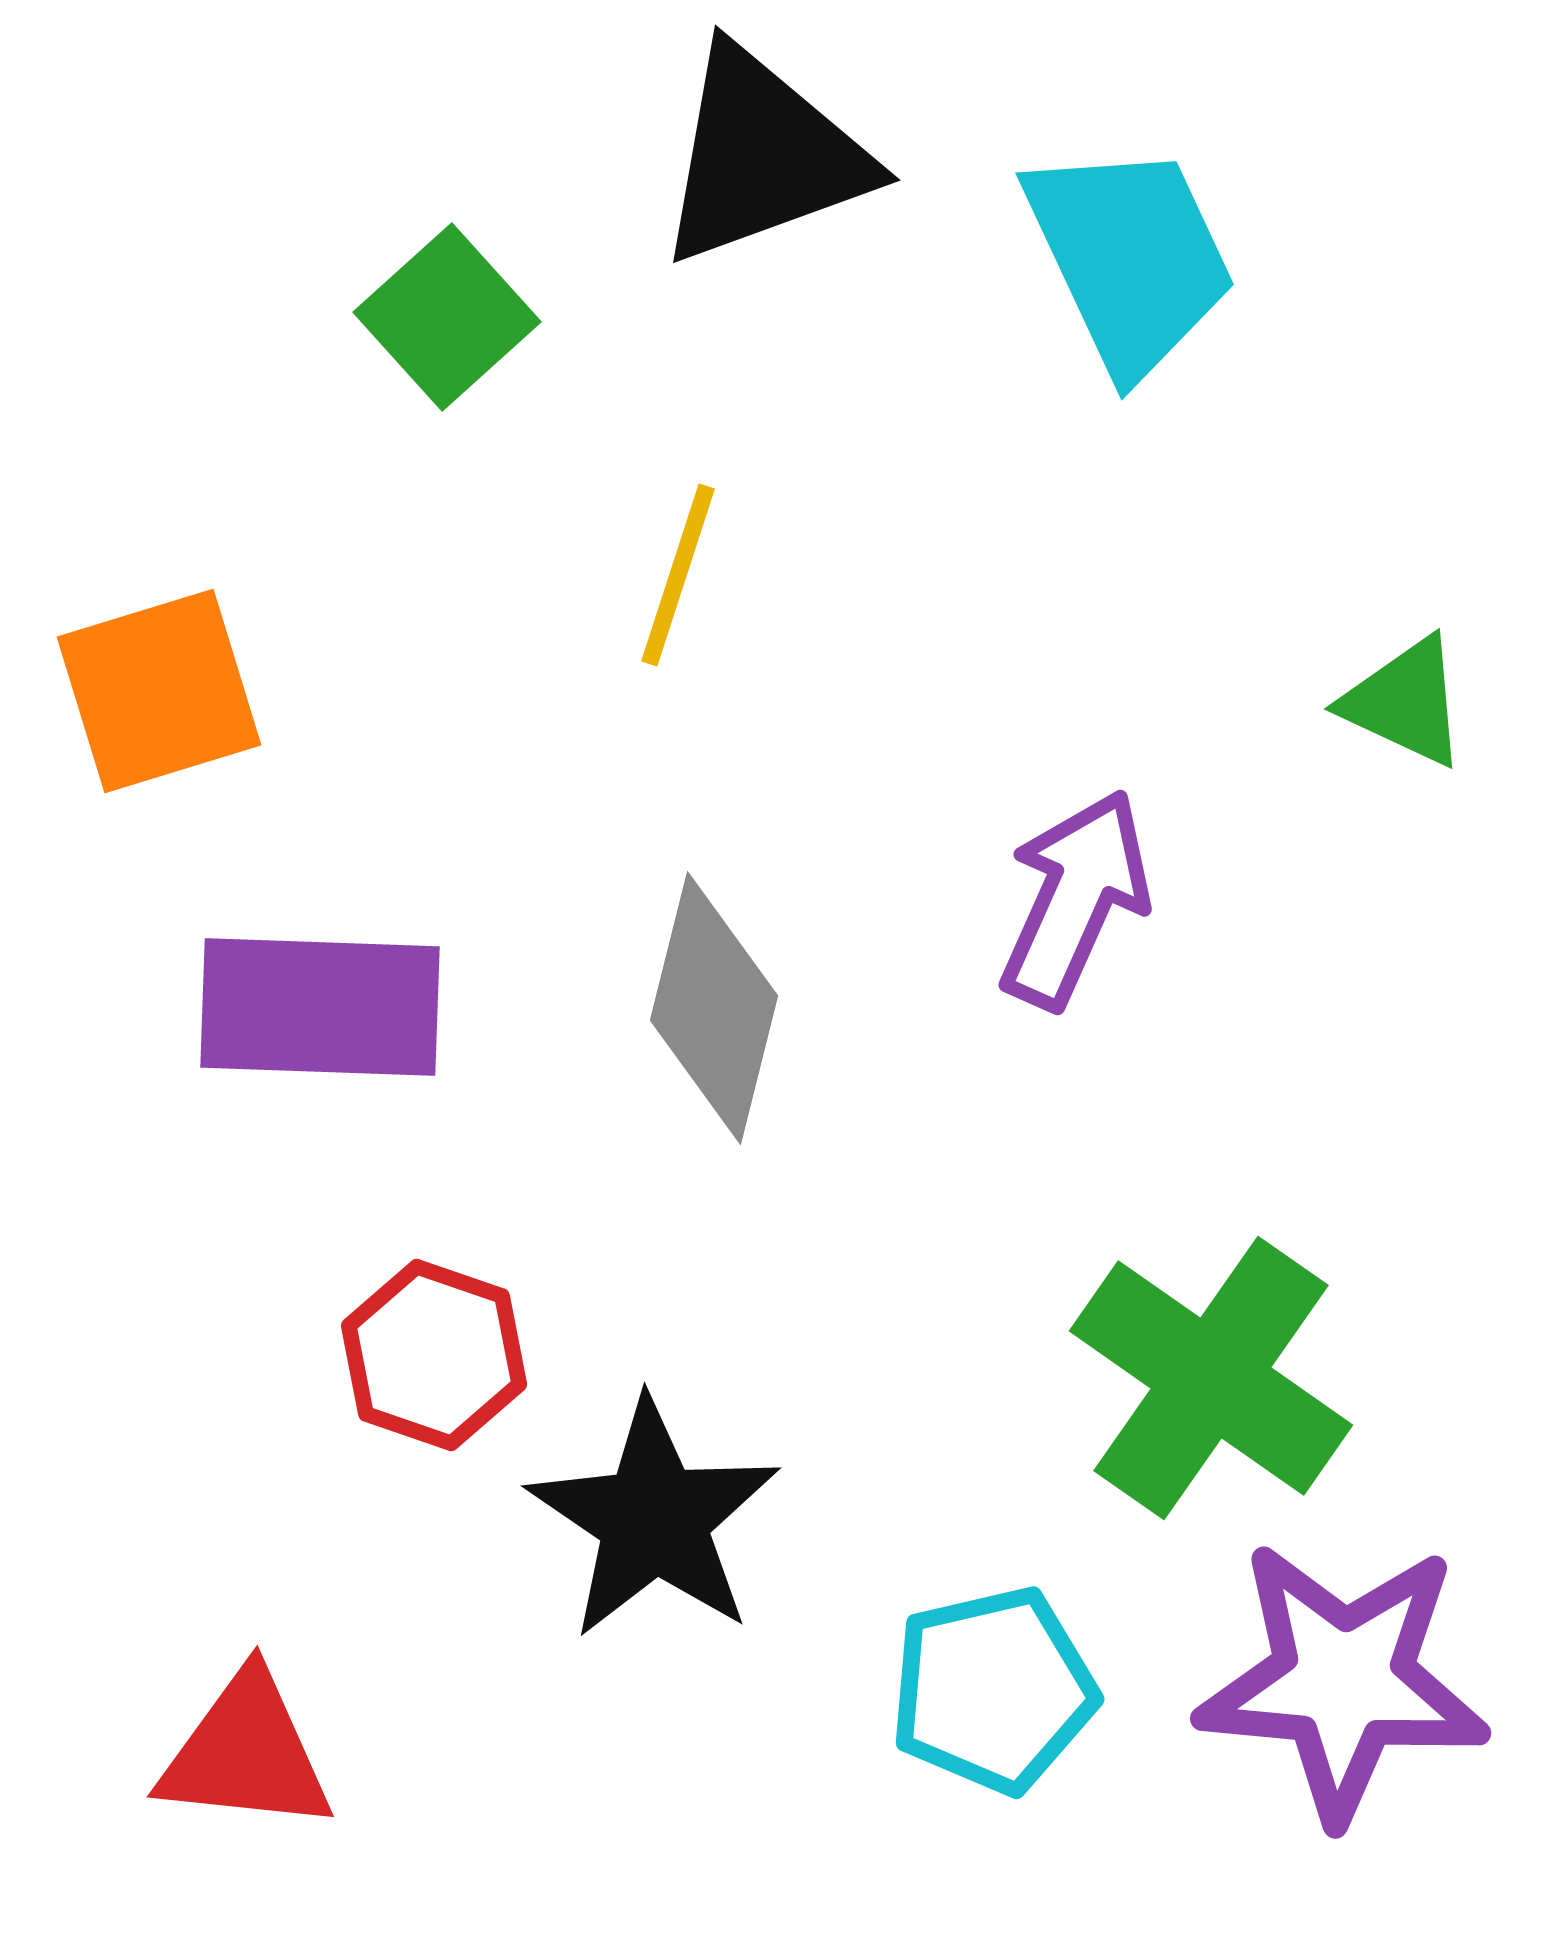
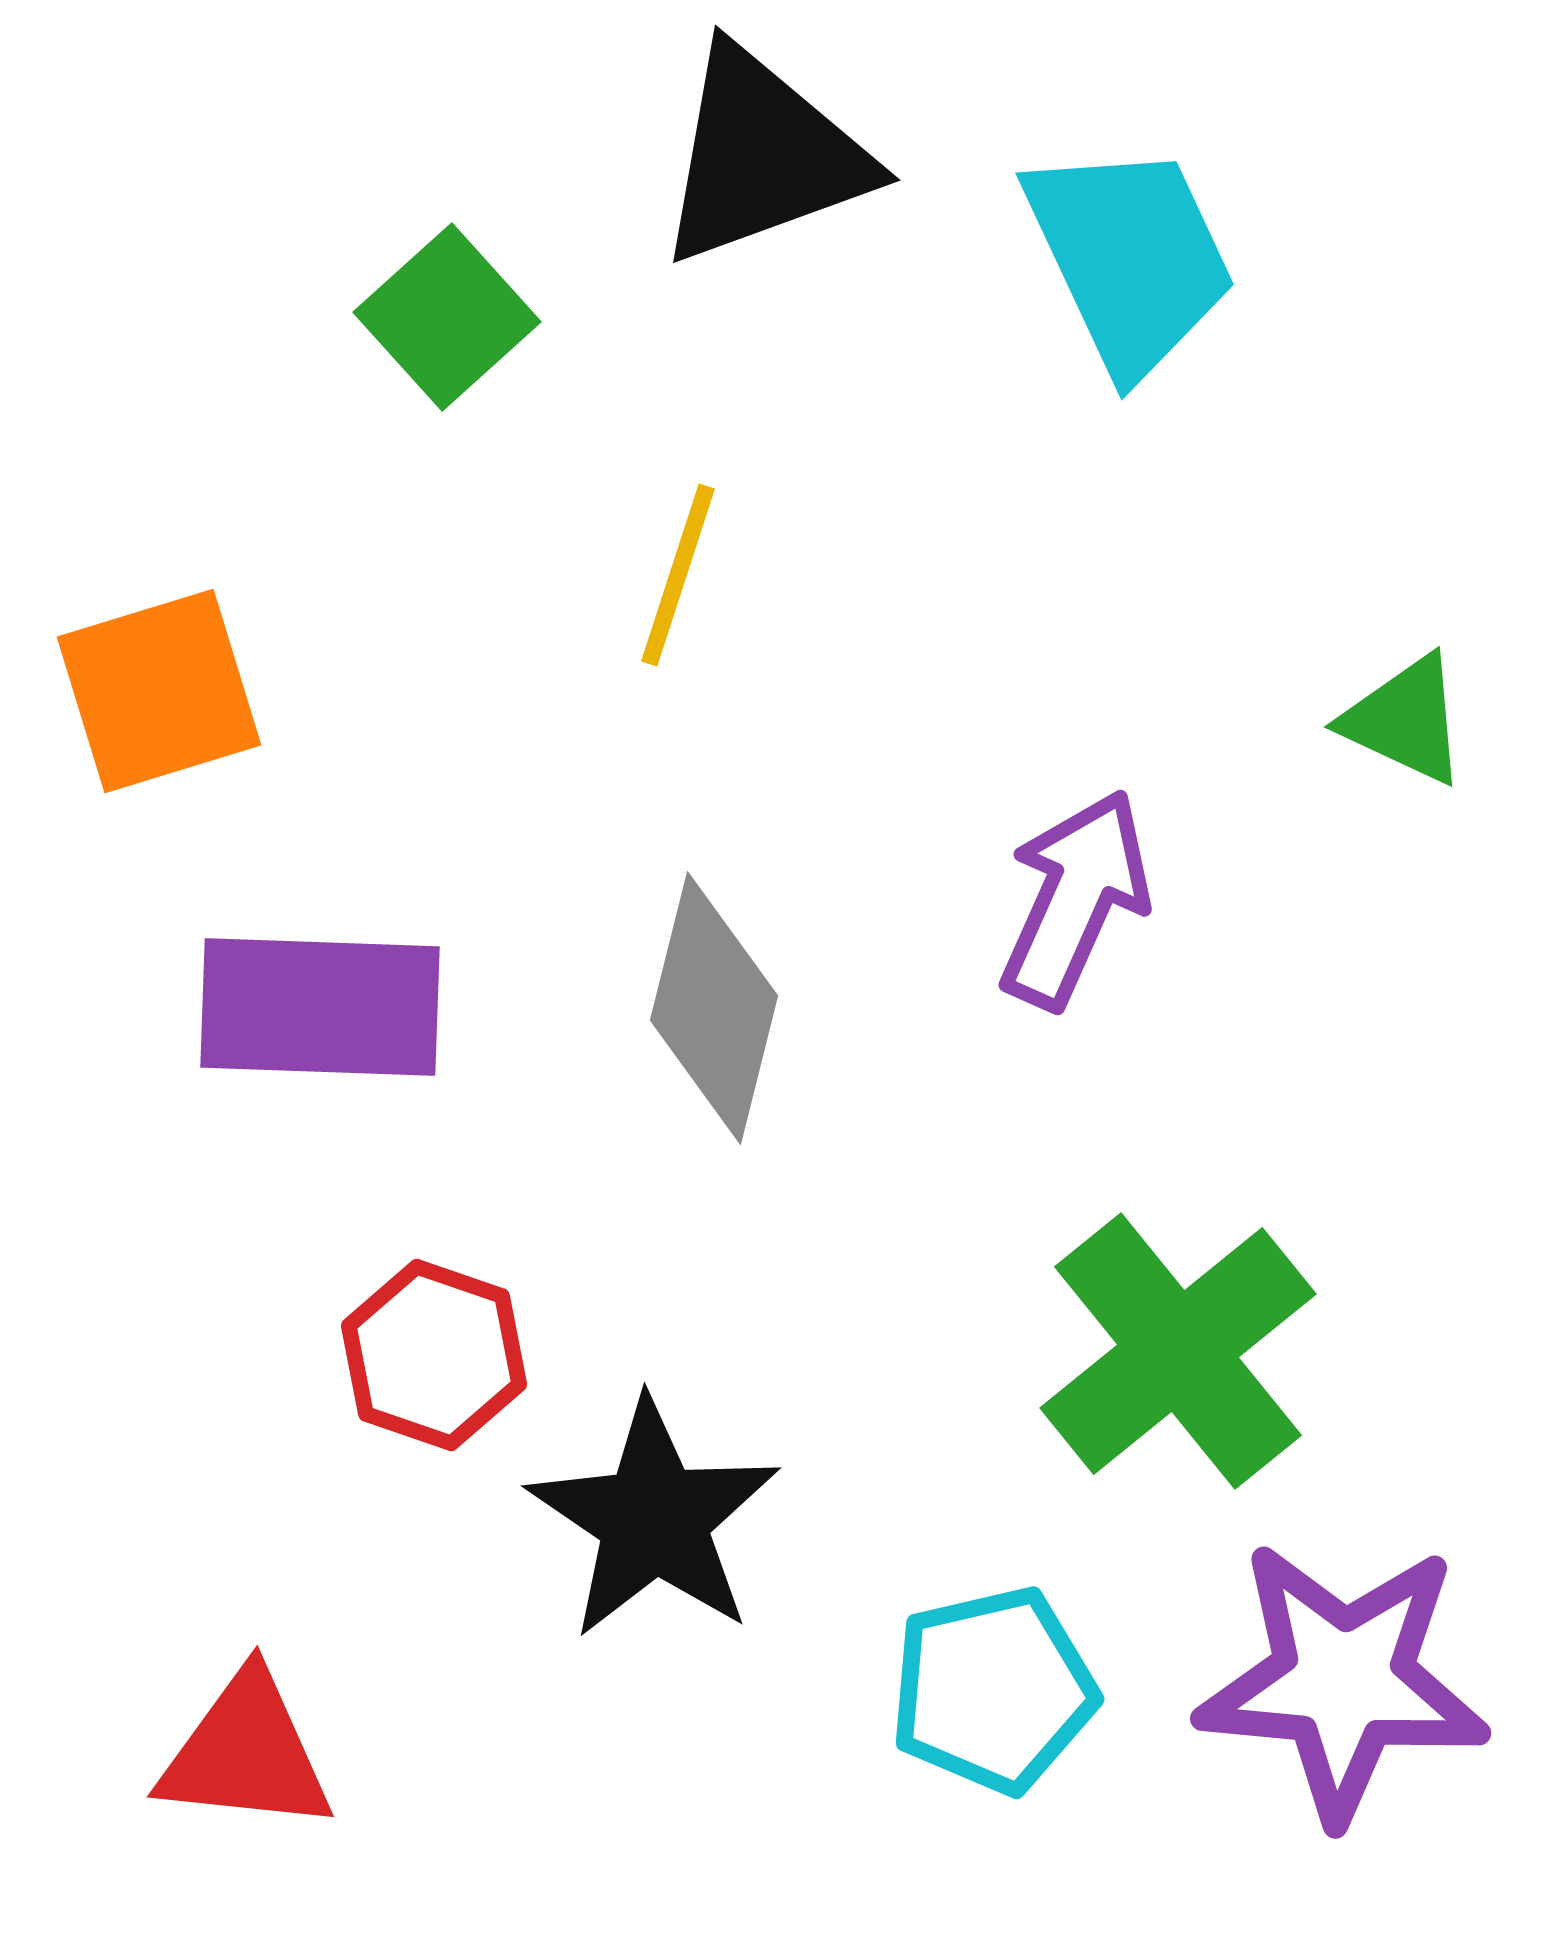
green triangle: moved 18 px down
green cross: moved 33 px left, 27 px up; rotated 16 degrees clockwise
